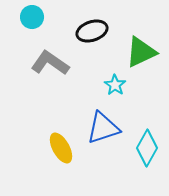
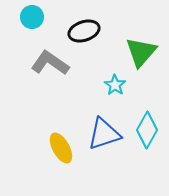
black ellipse: moved 8 px left
green triangle: rotated 24 degrees counterclockwise
blue triangle: moved 1 px right, 6 px down
cyan diamond: moved 18 px up
